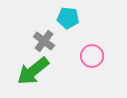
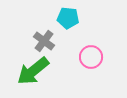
pink circle: moved 1 px left, 1 px down
